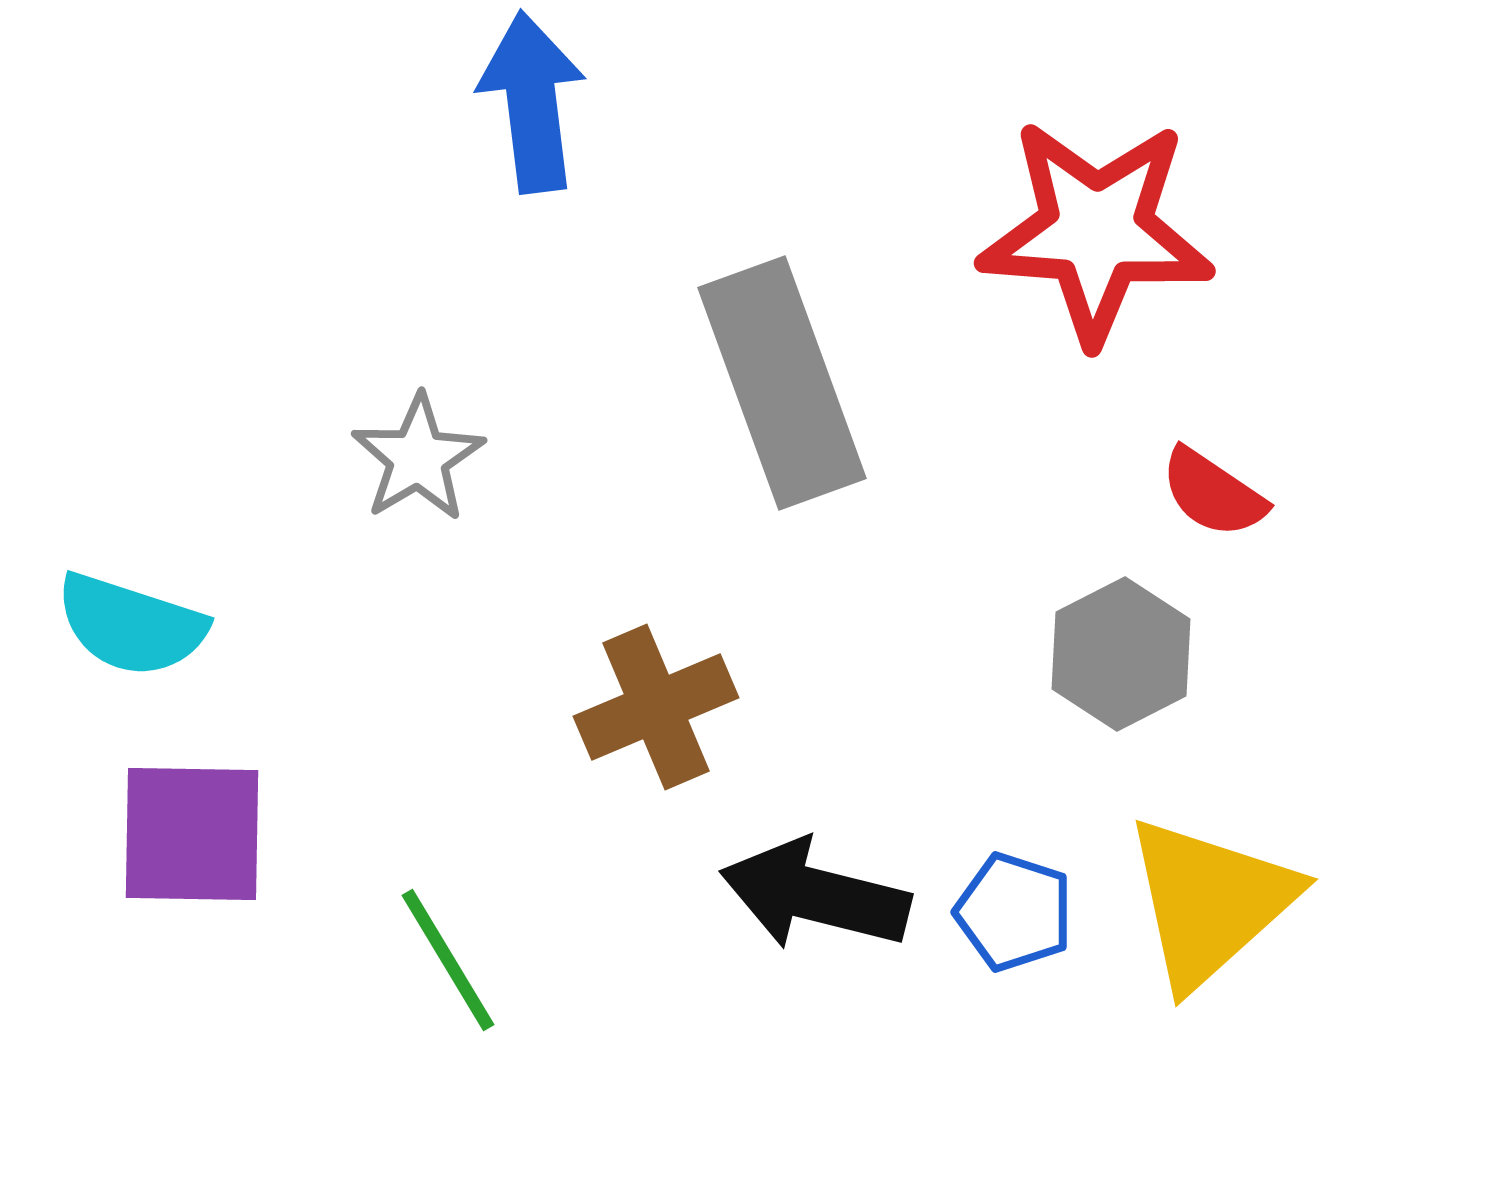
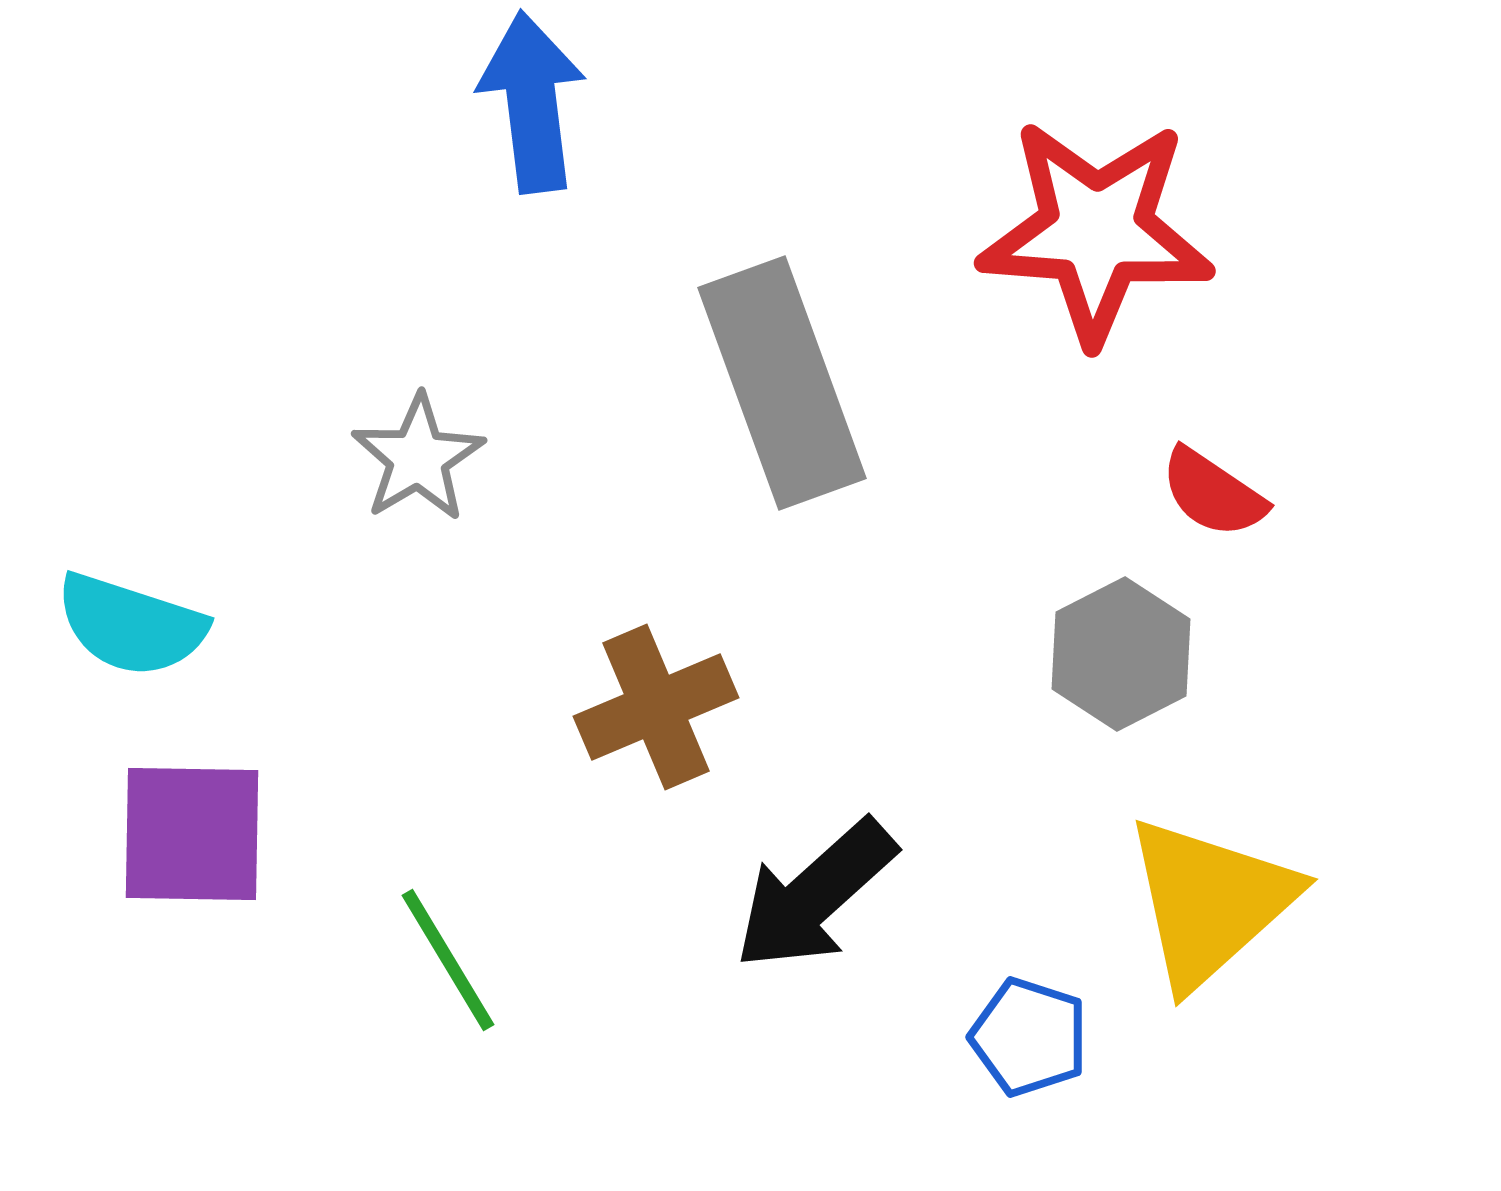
black arrow: rotated 56 degrees counterclockwise
blue pentagon: moved 15 px right, 125 px down
